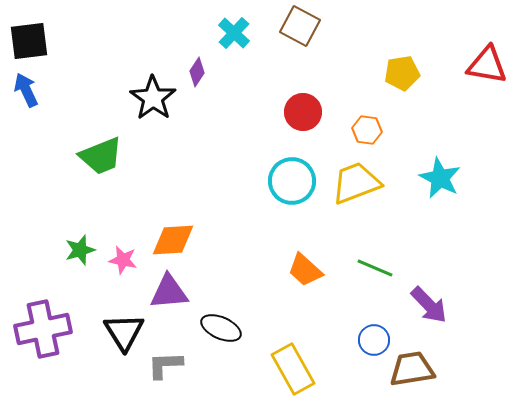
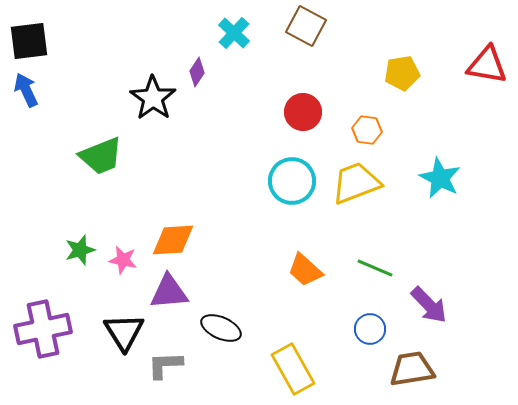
brown square: moved 6 px right
blue circle: moved 4 px left, 11 px up
